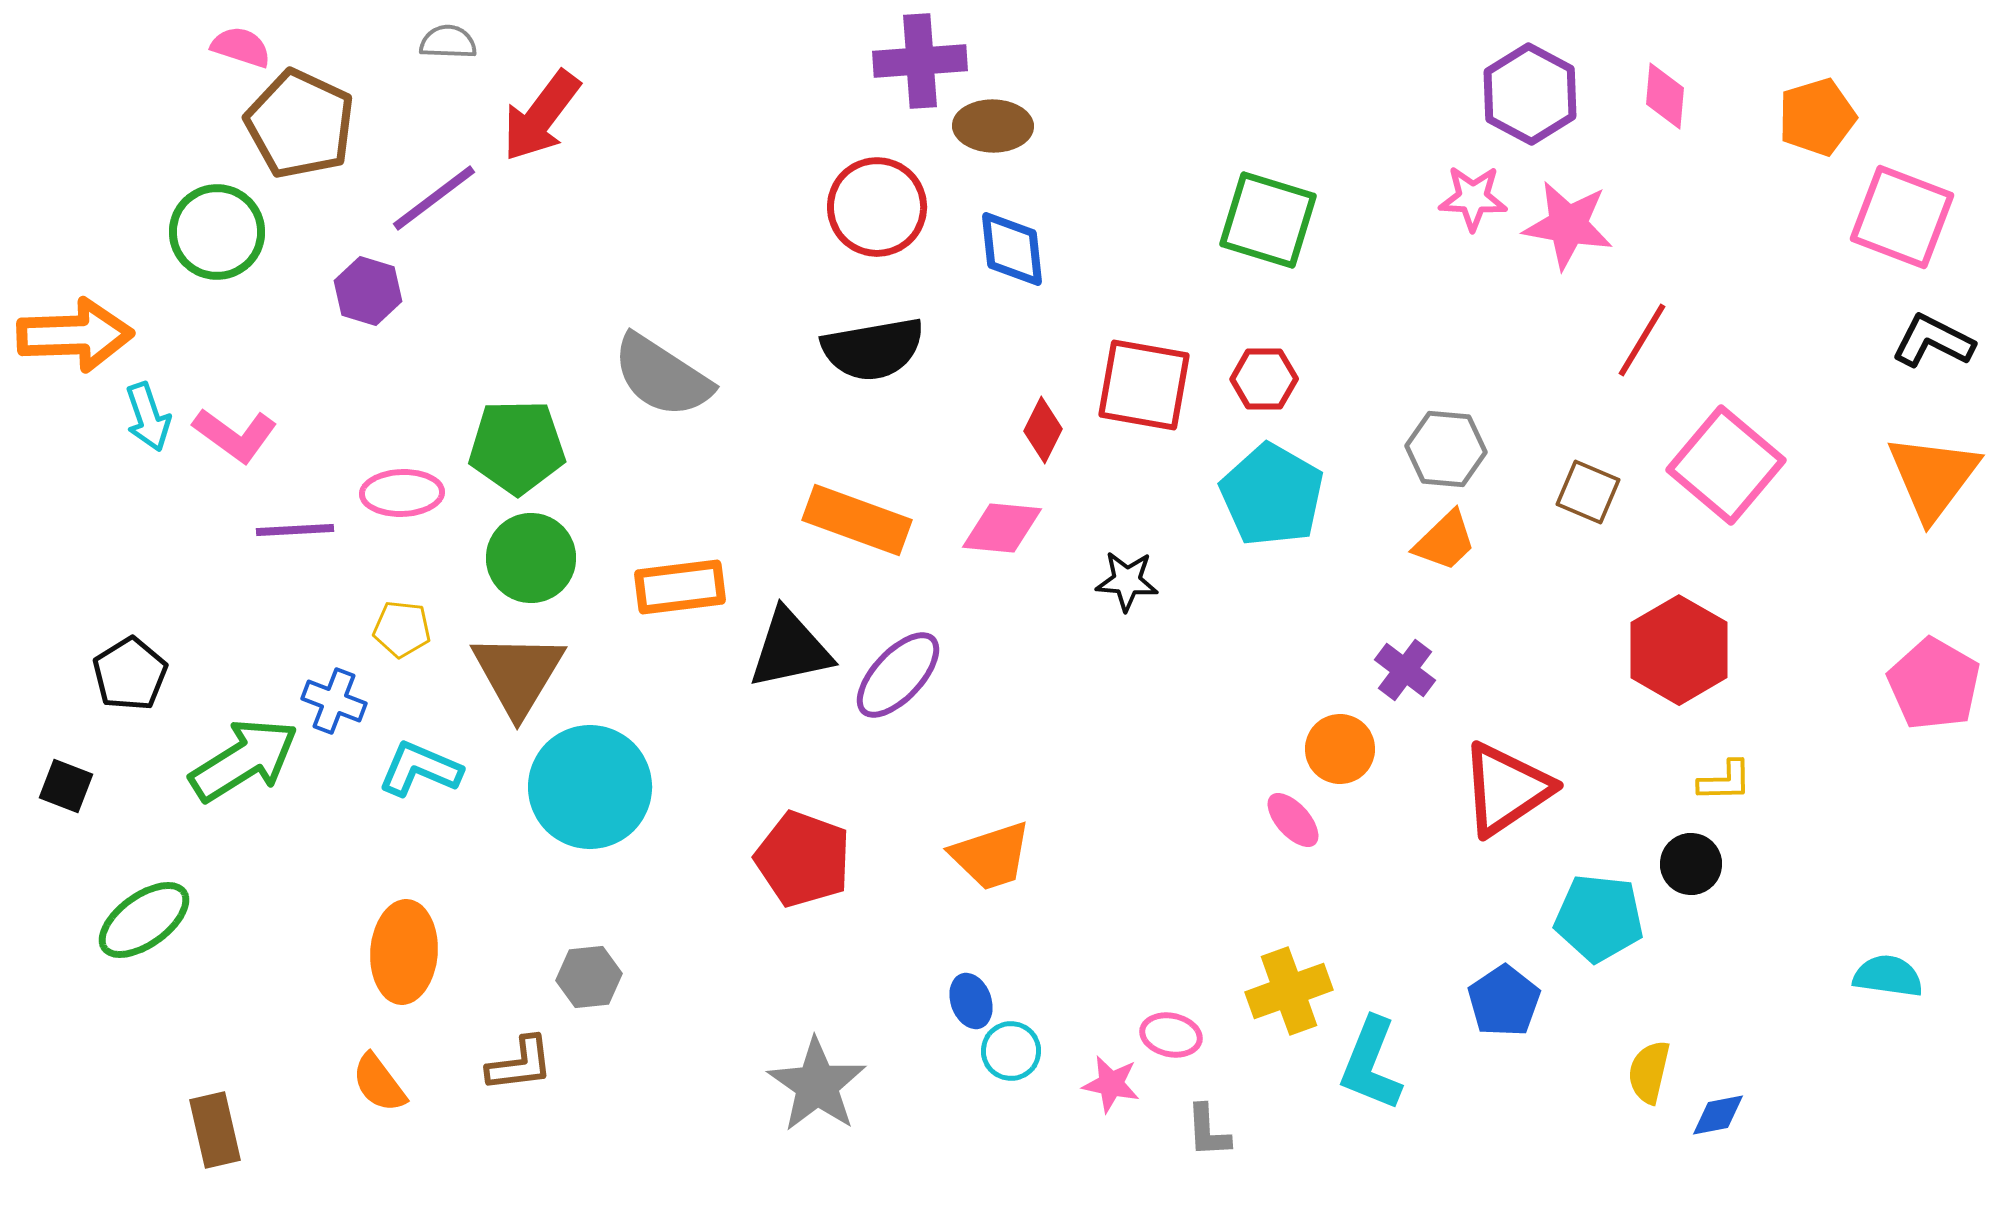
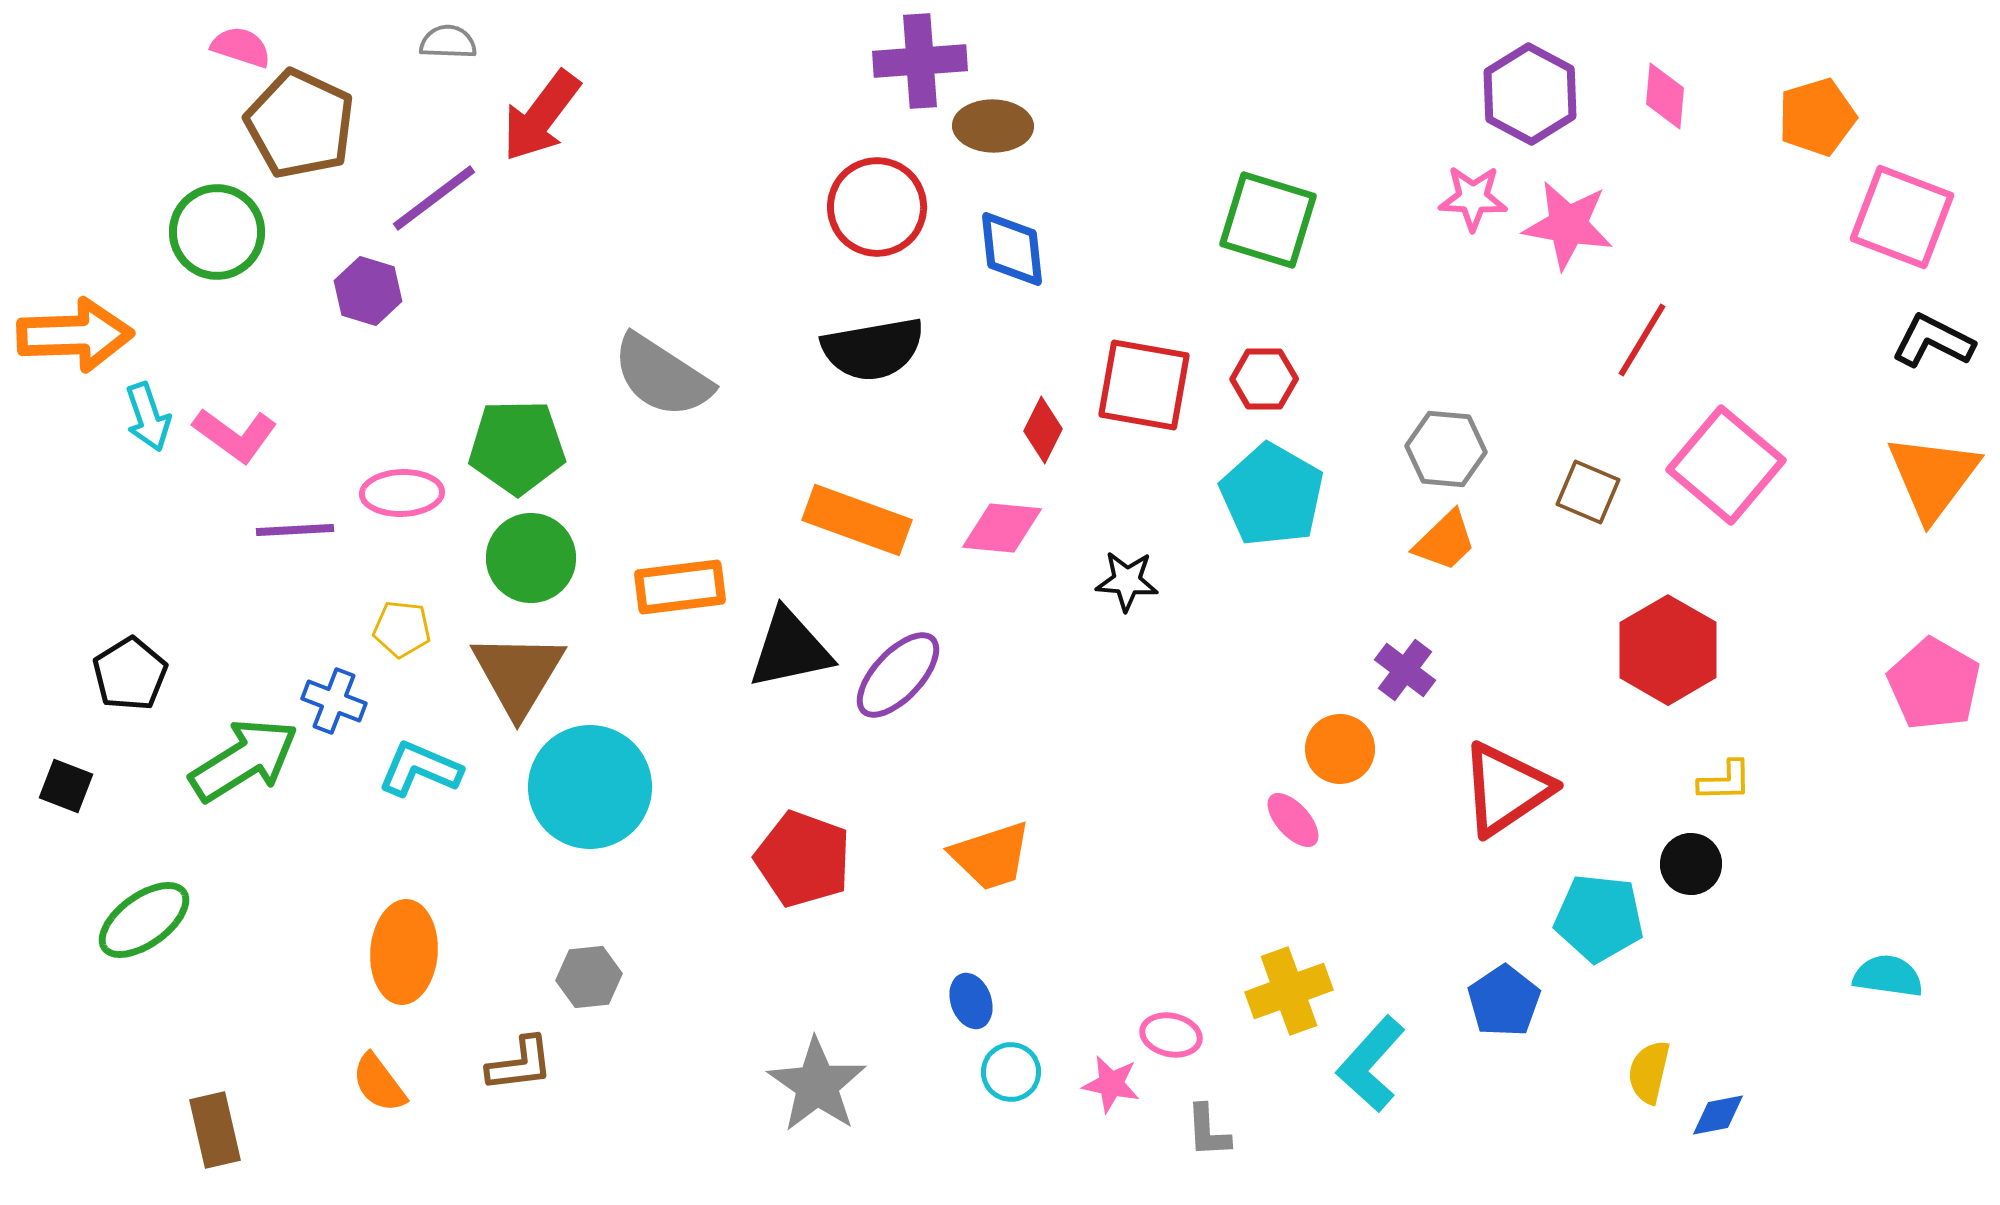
red hexagon at (1679, 650): moved 11 px left
cyan circle at (1011, 1051): moved 21 px down
cyan L-shape at (1371, 1064): rotated 20 degrees clockwise
